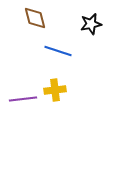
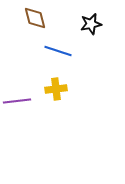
yellow cross: moved 1 px right, 1 px up
purple line: moved 6 px left, 2 px down
